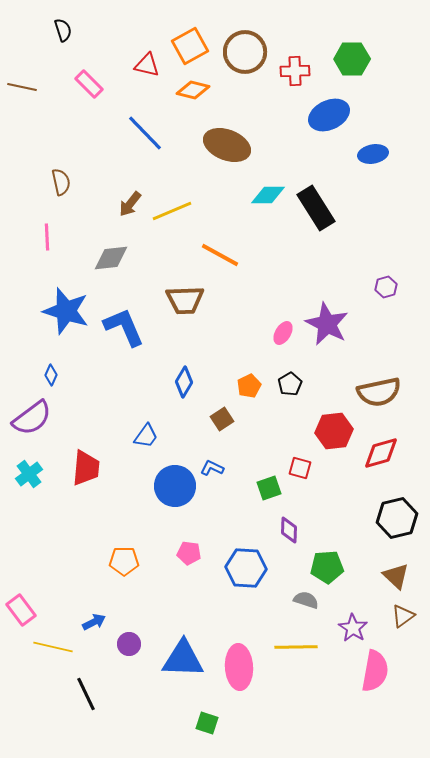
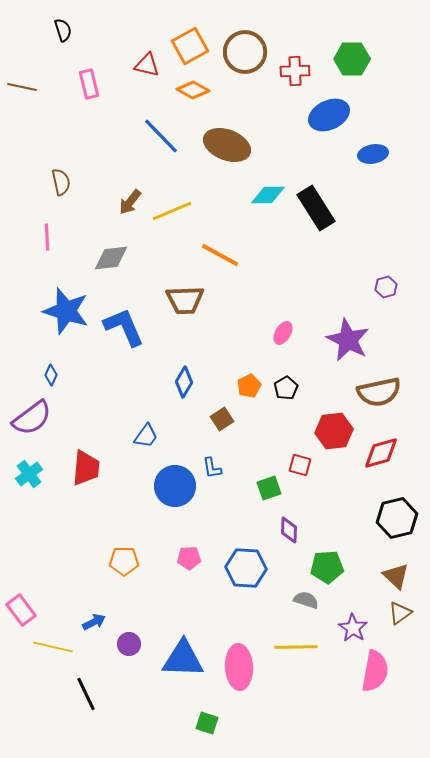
pink rectangle at (89, 84): rotated 32 degrees clockwise
orange diamond at (193, 90): rotated 16 degrees clockwise
blue line at (145, 133): moved 16 px right, 3 px down
brown arrow at (130, 204): moved 2 px up
purple star at (327, 324): moved 21 px right, 16 px down
black pentagon at (290, 384): moved 4 px left, 4 px down
blue L-shape at (212, 468): rotated 125 degrees counterclockwise
red square at (300, 468): moved 3 px up
pink pentagon at (189, 553): moved 5 px down; rotated 10 degrees counterclockwise
brown triangle at (403, 616): moved 3 px left, 3 px up
